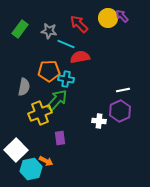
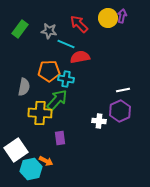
purple arrow: rotated 56 degrees clockwise
yellow cross: rotated 25 degrees clockwise
white square: rotated 10 degrees clockwise
